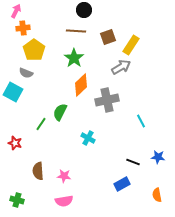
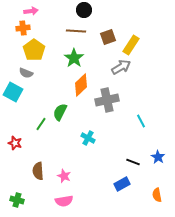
pink arrow: moved 15 px right; rotated 56 degrees clockwise
blue star: rotated 24 degrees clockwise
pink star: rotated 16 degrees clockwise
